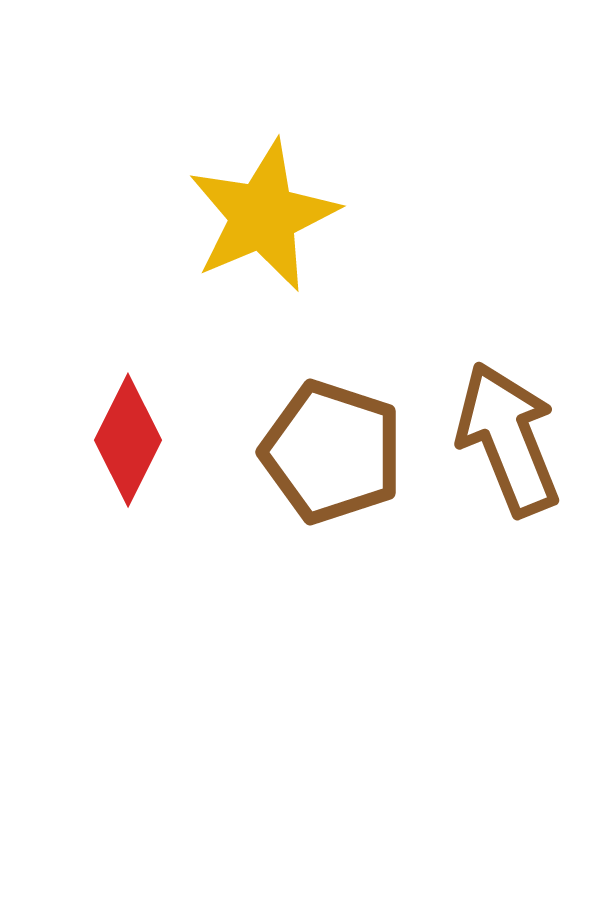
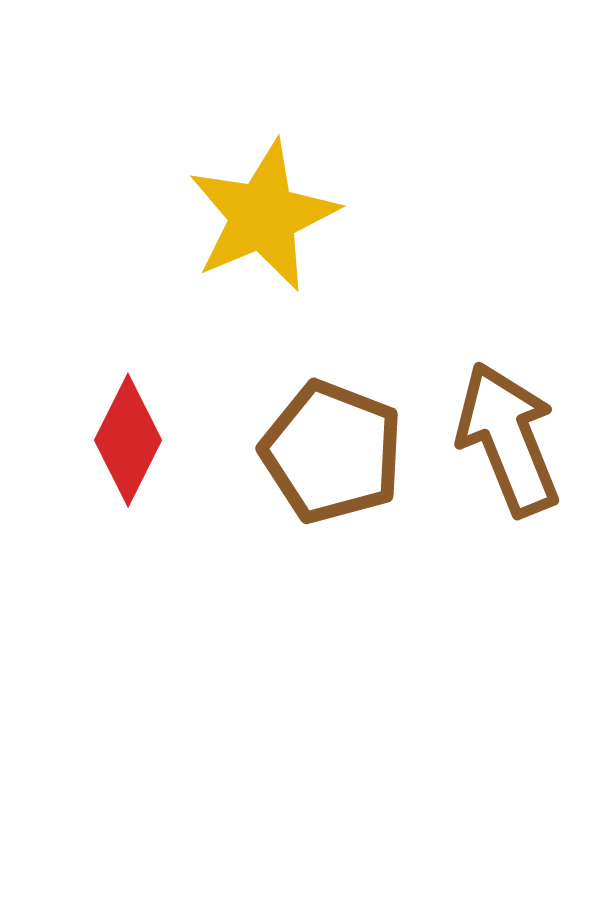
brown pentagon: rotated 3 degrees clockwise
